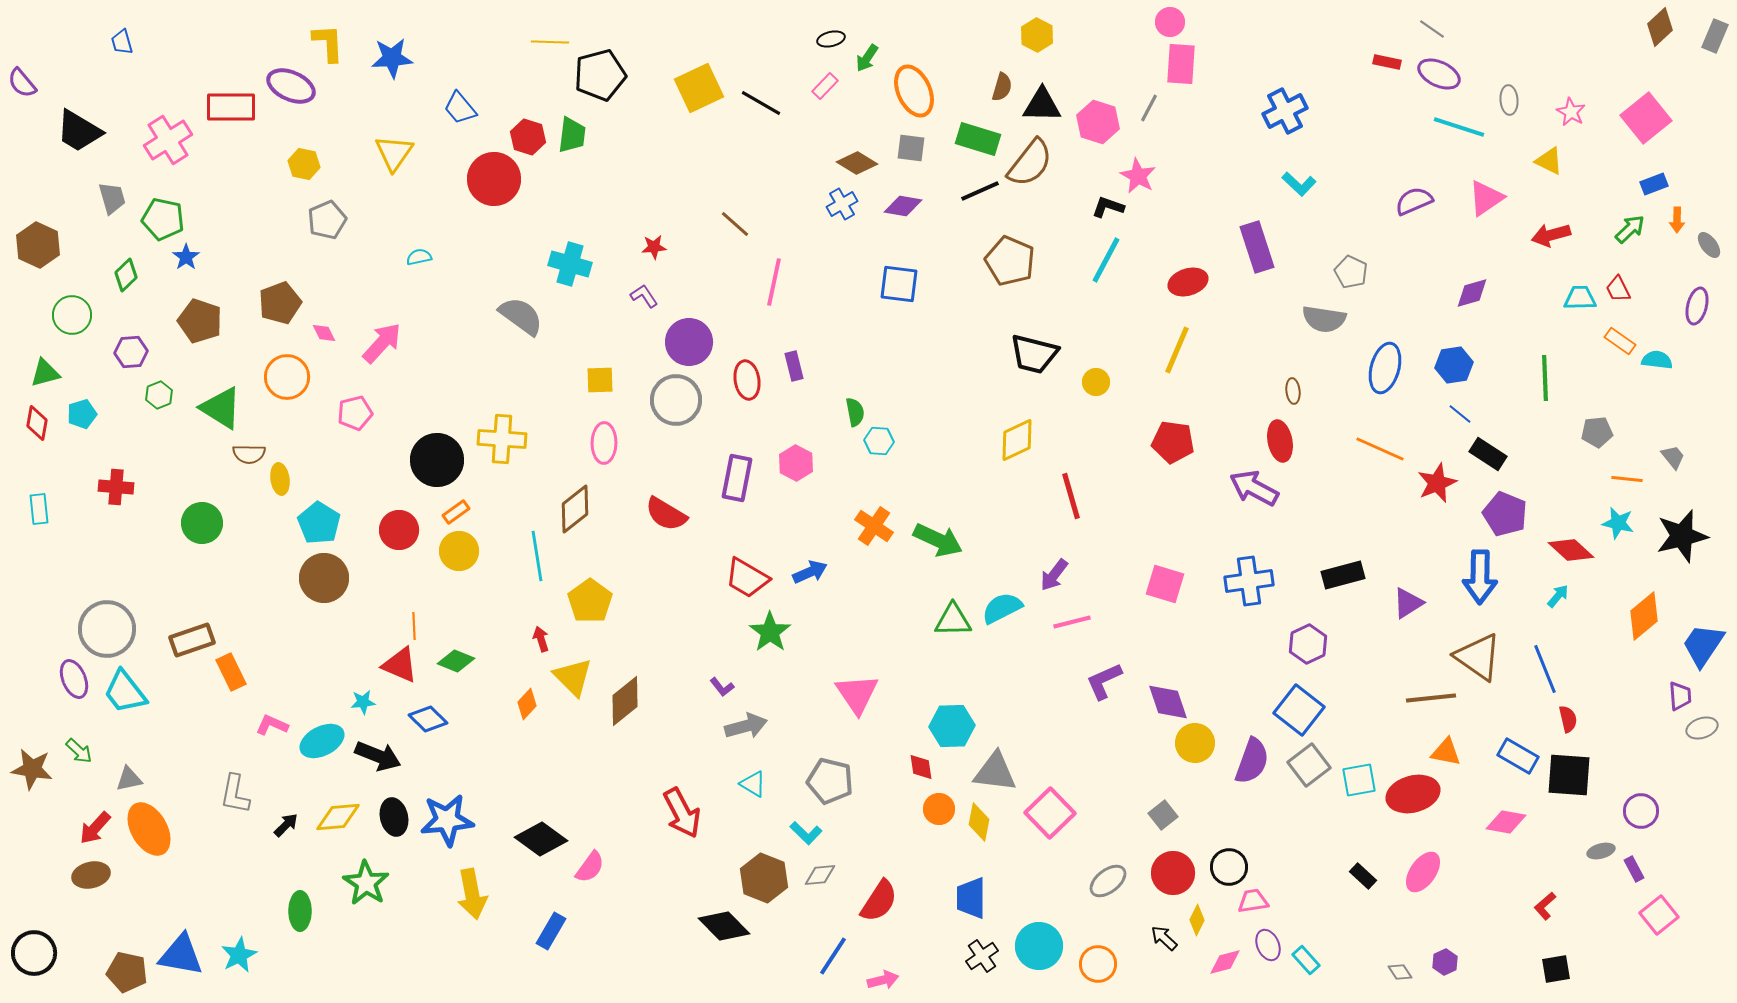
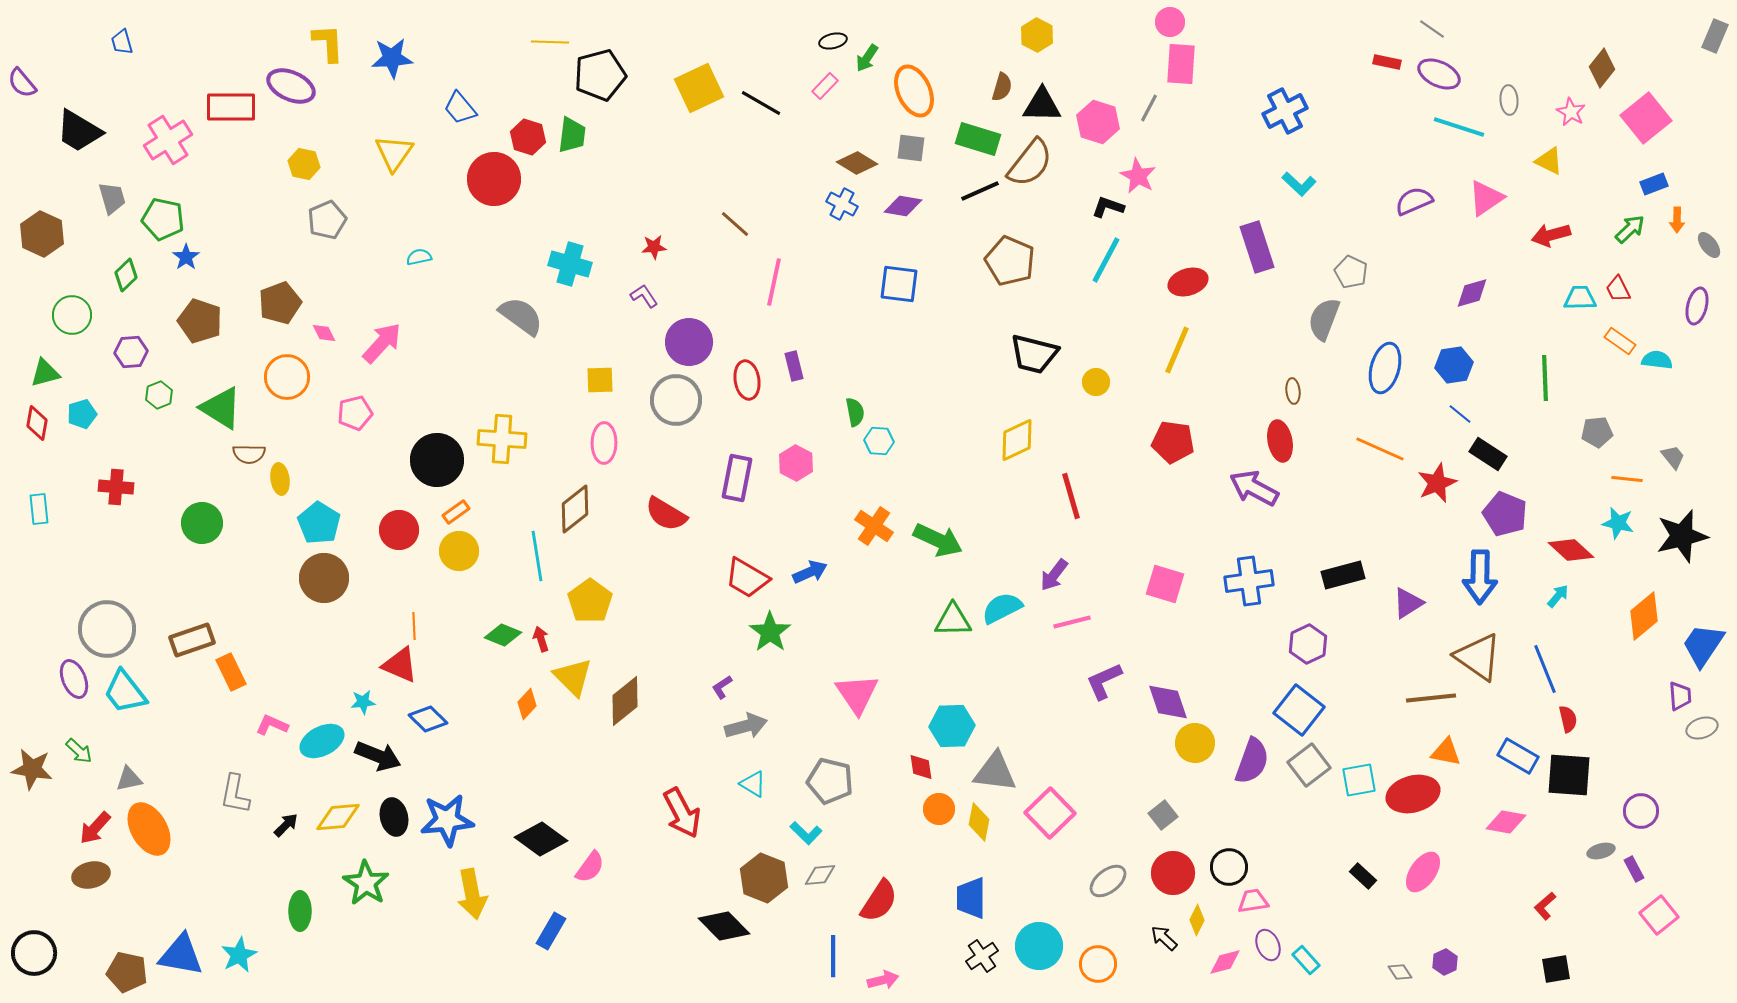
brown diamond at (1660, 27): moved 58 px left, 41 px down; rotated 9 degrees counterclockwise
black ellipse at (831, 39): moved 2 px right, 2 px down
blue cross at (842, 204): rotated 32 degrees counterclockwise
brown hexagon at (38, 245): moved 4 px right, 11 px up
gray semicircle at (1324, 319): rotated 102 degrees clockwise
green diamond at (456, 661): moved 47 px right, 26 px up
purple L-shape at (722, 687): rotated 95 degrees clockwise
blue line at (833, 956): rotated 33 degrees counterclockwise
